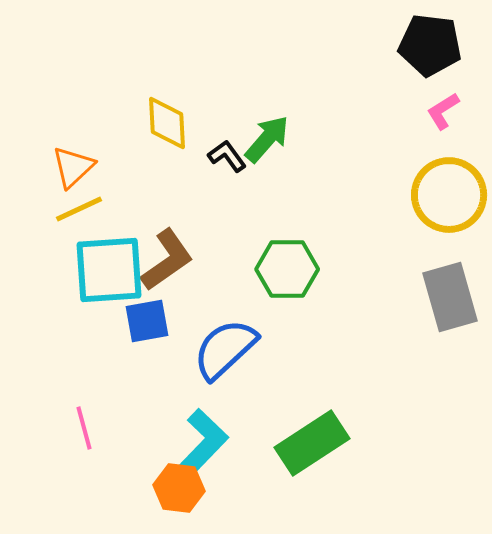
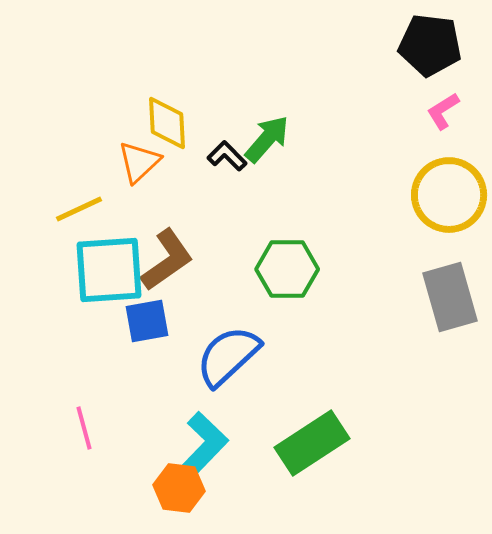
black L-shape: rotated 9 degrees counterclockwise
orange triangle: moved 66 px right, 5 px up
blue semicircle: moved 3 px right, 7 px down
cyan L-shape: moved 3 px down
